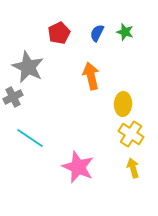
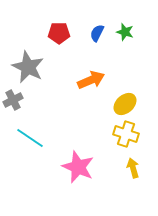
red pentagon: rotated 25 degrees clockwise
orange arrow: moved 4 px down; rotated 80 degrees clockwise
gray cross: moved 3 px down
yellow ellipse: moved 2 px right; rotated 45 degrees clockwise
yellow cross: moved 5 px left; rotated 15 degrees counterclockwise
